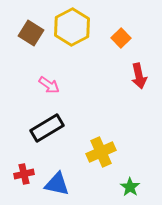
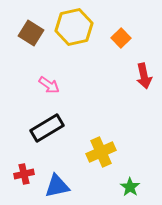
yellow hexagon: moved 2 px right; rotated 15 degrees clockwise
red arrow: moved 5 px right
blue triangle: moved 2 px down; rotated 24 degrees counterclockwise
